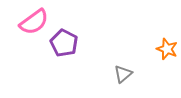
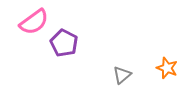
orange star: moved 19 px down
gray triangle: moved 1 px left, 1 px down
